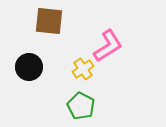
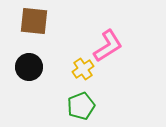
brown square: moved 15 px left
green pentagon: rotated 24 degrees clockwise
